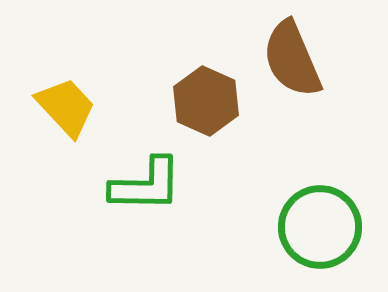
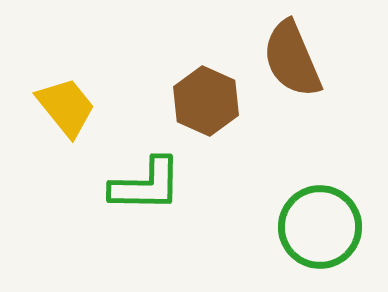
yellow trapezoid: rotated 4 degrees clockwise
